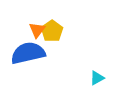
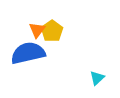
cyan triangle: rotated 14 degrees counterclockwise
